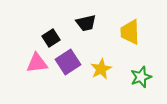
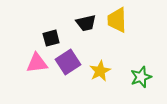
yellow trapezoid: moved 13 px left, 12 px up
black square: rotated 18 degrees clockwise
yellow star: moved 1 px left, 2 px down
